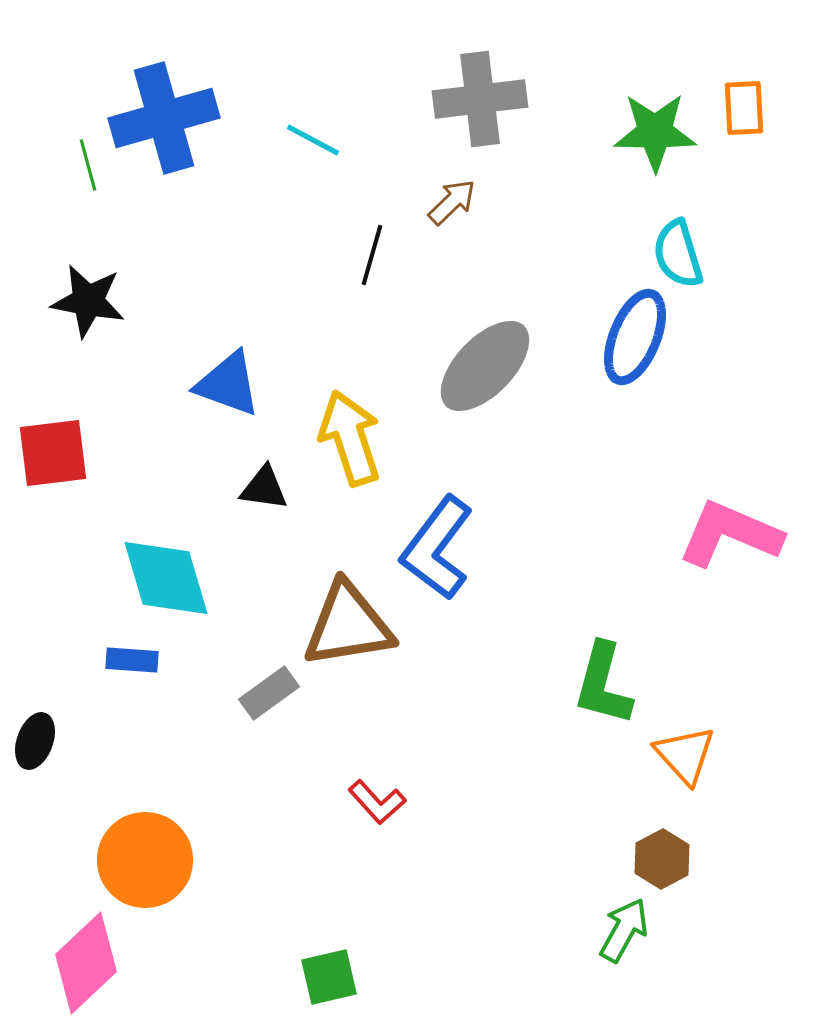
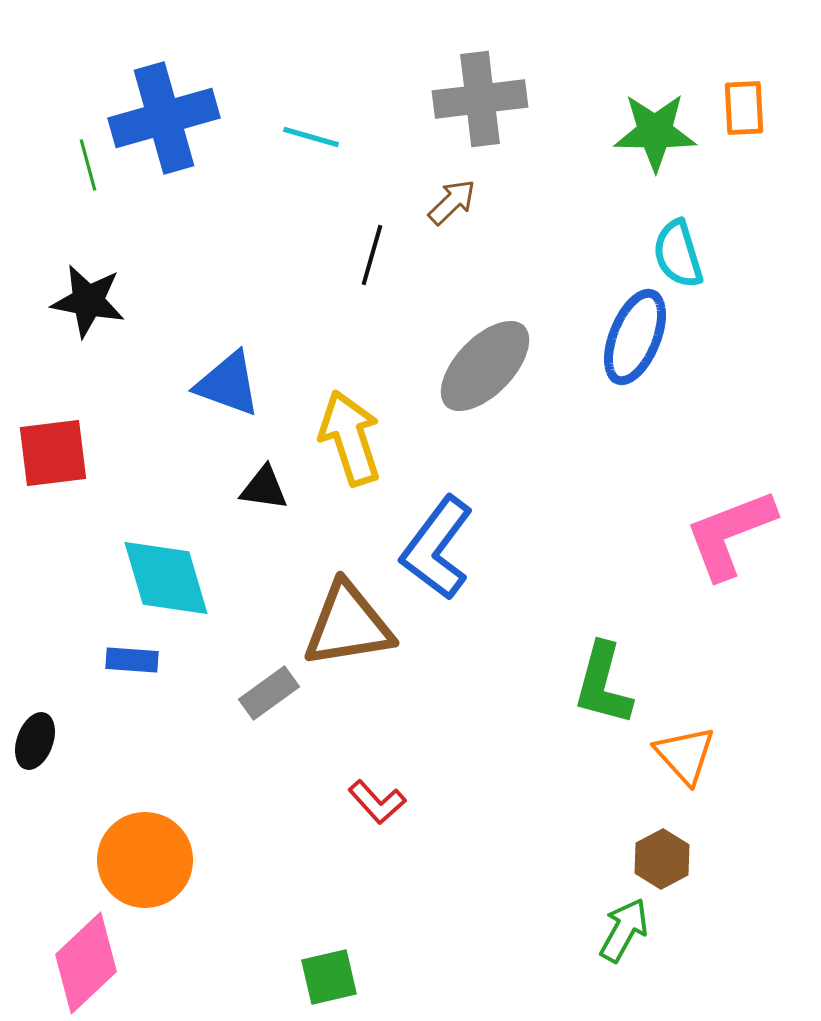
cyan line: moved 2 px left, 3 px up; rotated 12 degrees counterclockwise
pink L-shape: rotated 44 degrees counterclockwise
